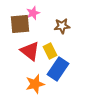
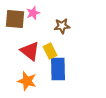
brown square: moved 5 px left, 5 px up; rotated 10 degrees clockwise
blue rectangle: rotated 35 degrees counterclockwise
orange star: moved 8 px left, 3 px up; rotated 30 degrees clockwise
